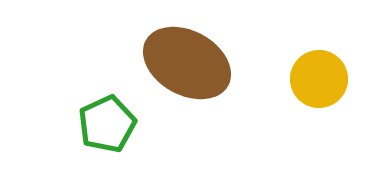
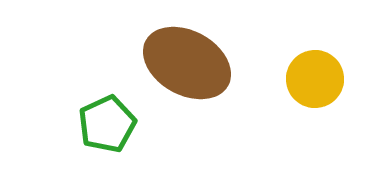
yellow circle: moved 4 px left
